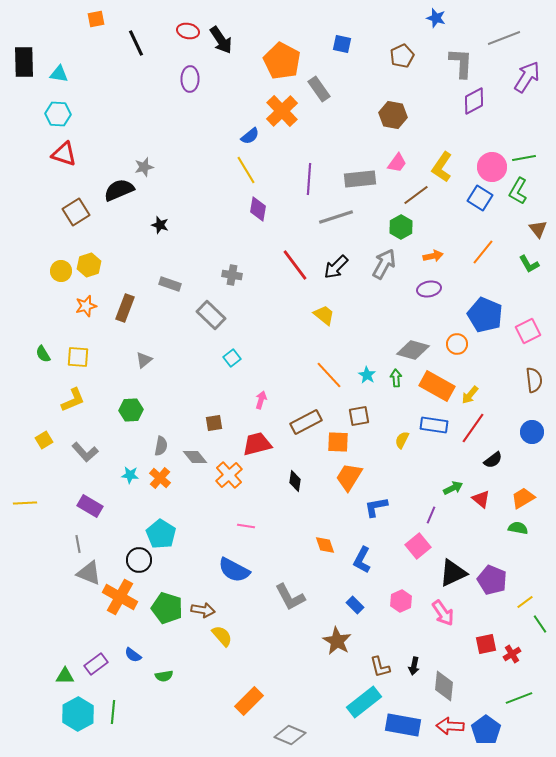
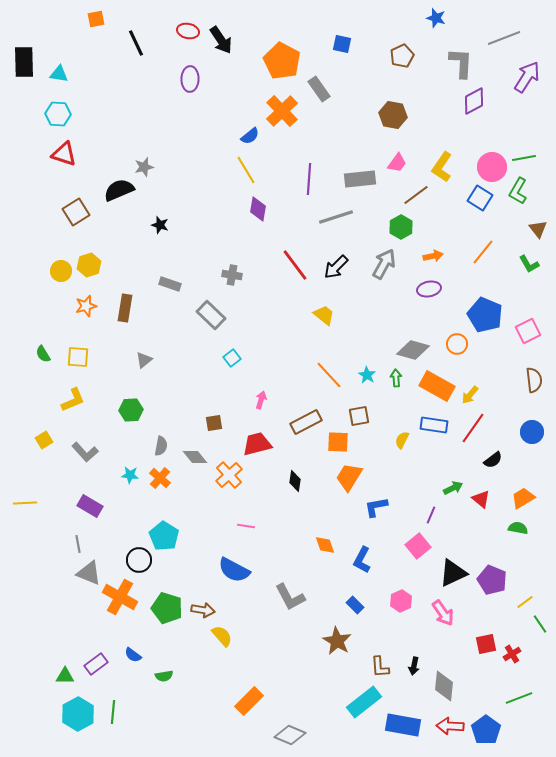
brown rectangle at (125, 308): rotated 12 degrees counterclockwise
cyan pentagon at (161, 534): moved 3 px right, 2 px down
brown L-shape at (380, 667): rotated 10 degrees clockwise
